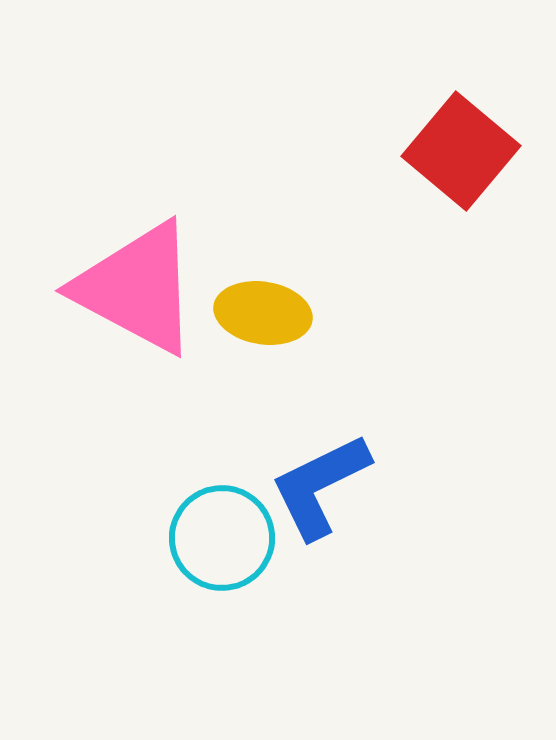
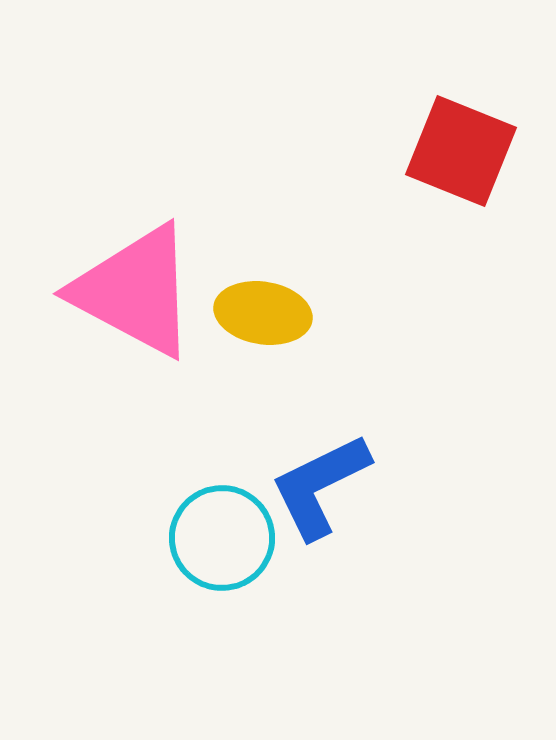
red square: rotated 18 degrees counterclockwise
pink triangle: moved 2 px left, 3 px down
